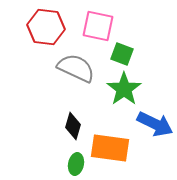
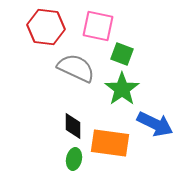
green star: moved 2 px left
black diamond: rotated 16 degrees counterclockwise
orange rectangle: moved 5 px up
green ellipse: moved 2 px left, 5 px up
